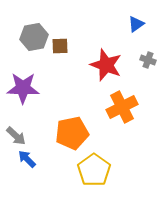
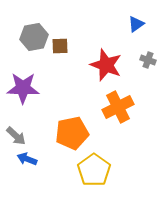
orange cross: moved 4 px left
blue arrow: rotated 24 degrees counterclockwise
